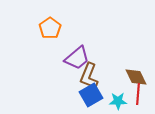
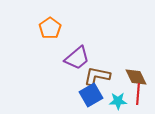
brown L-shape: moved 8 px right; rotated 80 degrees clockwise
